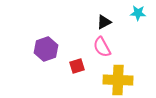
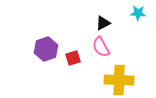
black triangle: moved 1 px left, 1 px down
pink semicircle: moved 1 px left
red square: moved 4 px left, 8 px up
yellow cross: moved 1 px right
